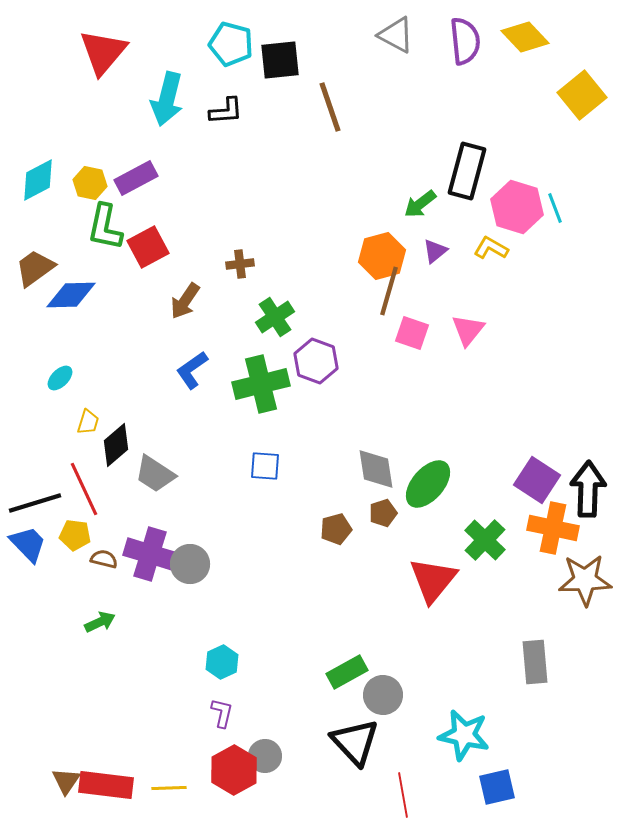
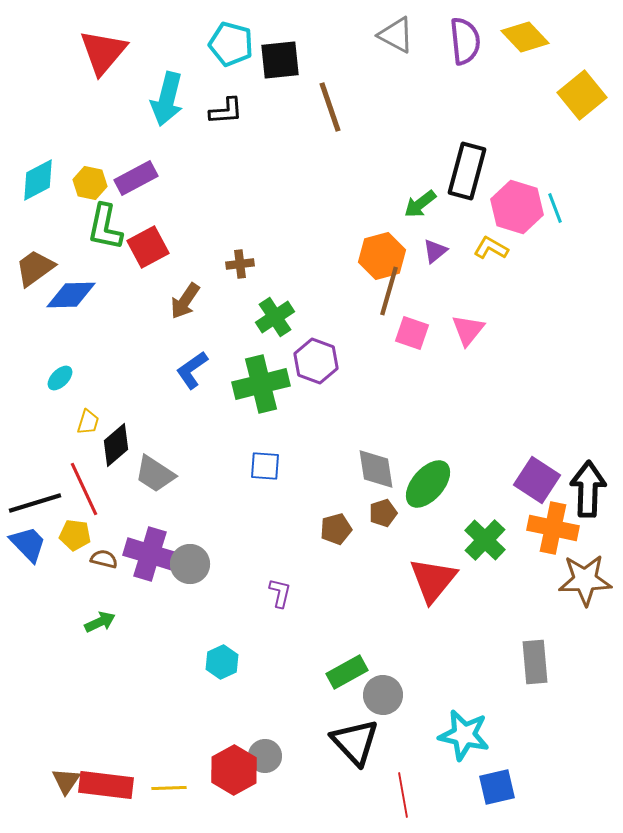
purple L-shape at (222, 713): moved 58 px right, 120 px up
